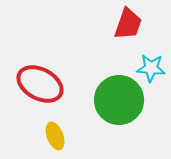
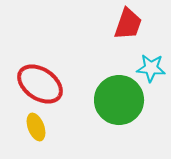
red ellipse: rotated 6 degrees clockwise
yellow ellipse: moved 19 px left, 9 px up
